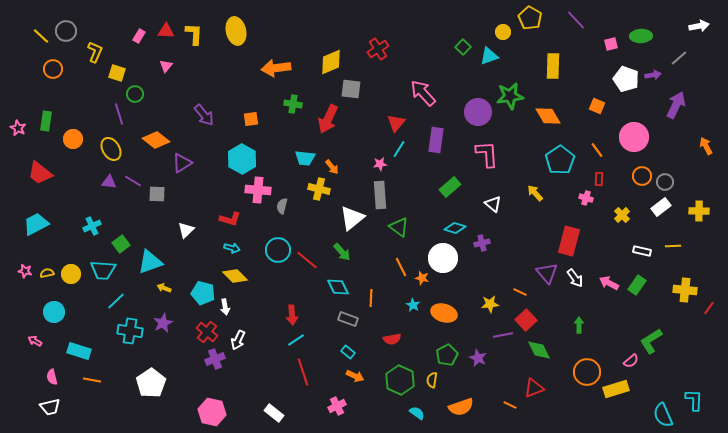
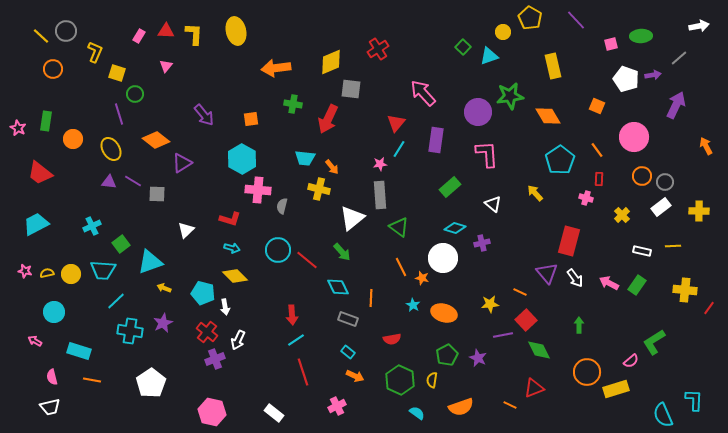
yellow rectangle at (553, 66): rotated 15 degrees counterclockwise
green L-shape at (651, 341): moved 3 px right, 1 px down
